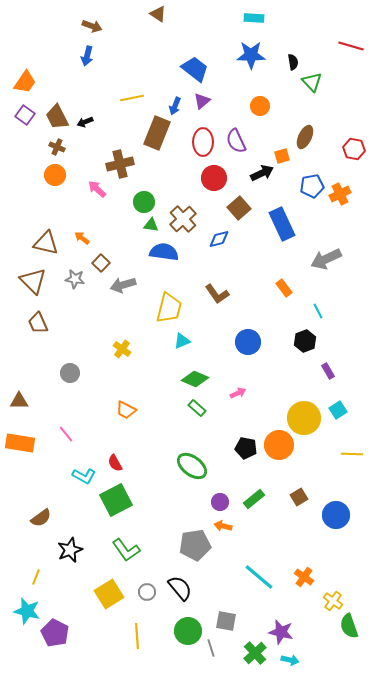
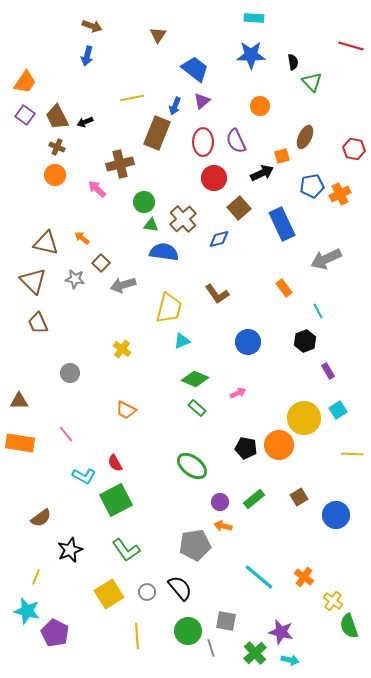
brown triangle at (158, 14): moved 21 px down; rotated 30 degrees clockwise
